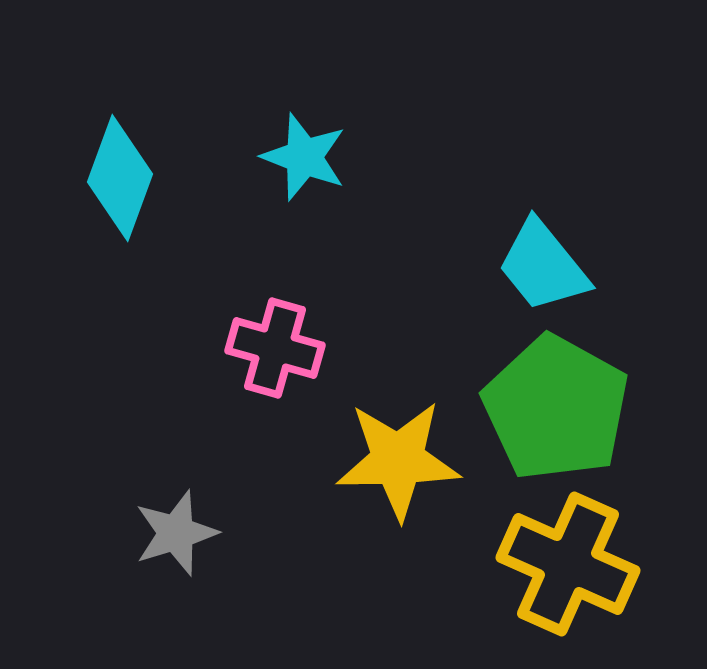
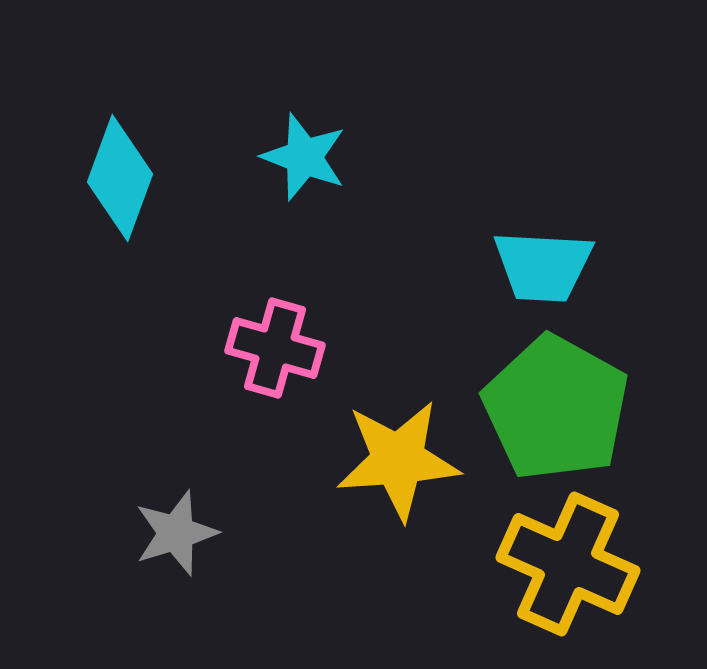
cyan trapezoid: rotated 48 degrees counterclockwise
yellow star: rotated 3 degrees counterclockwise
